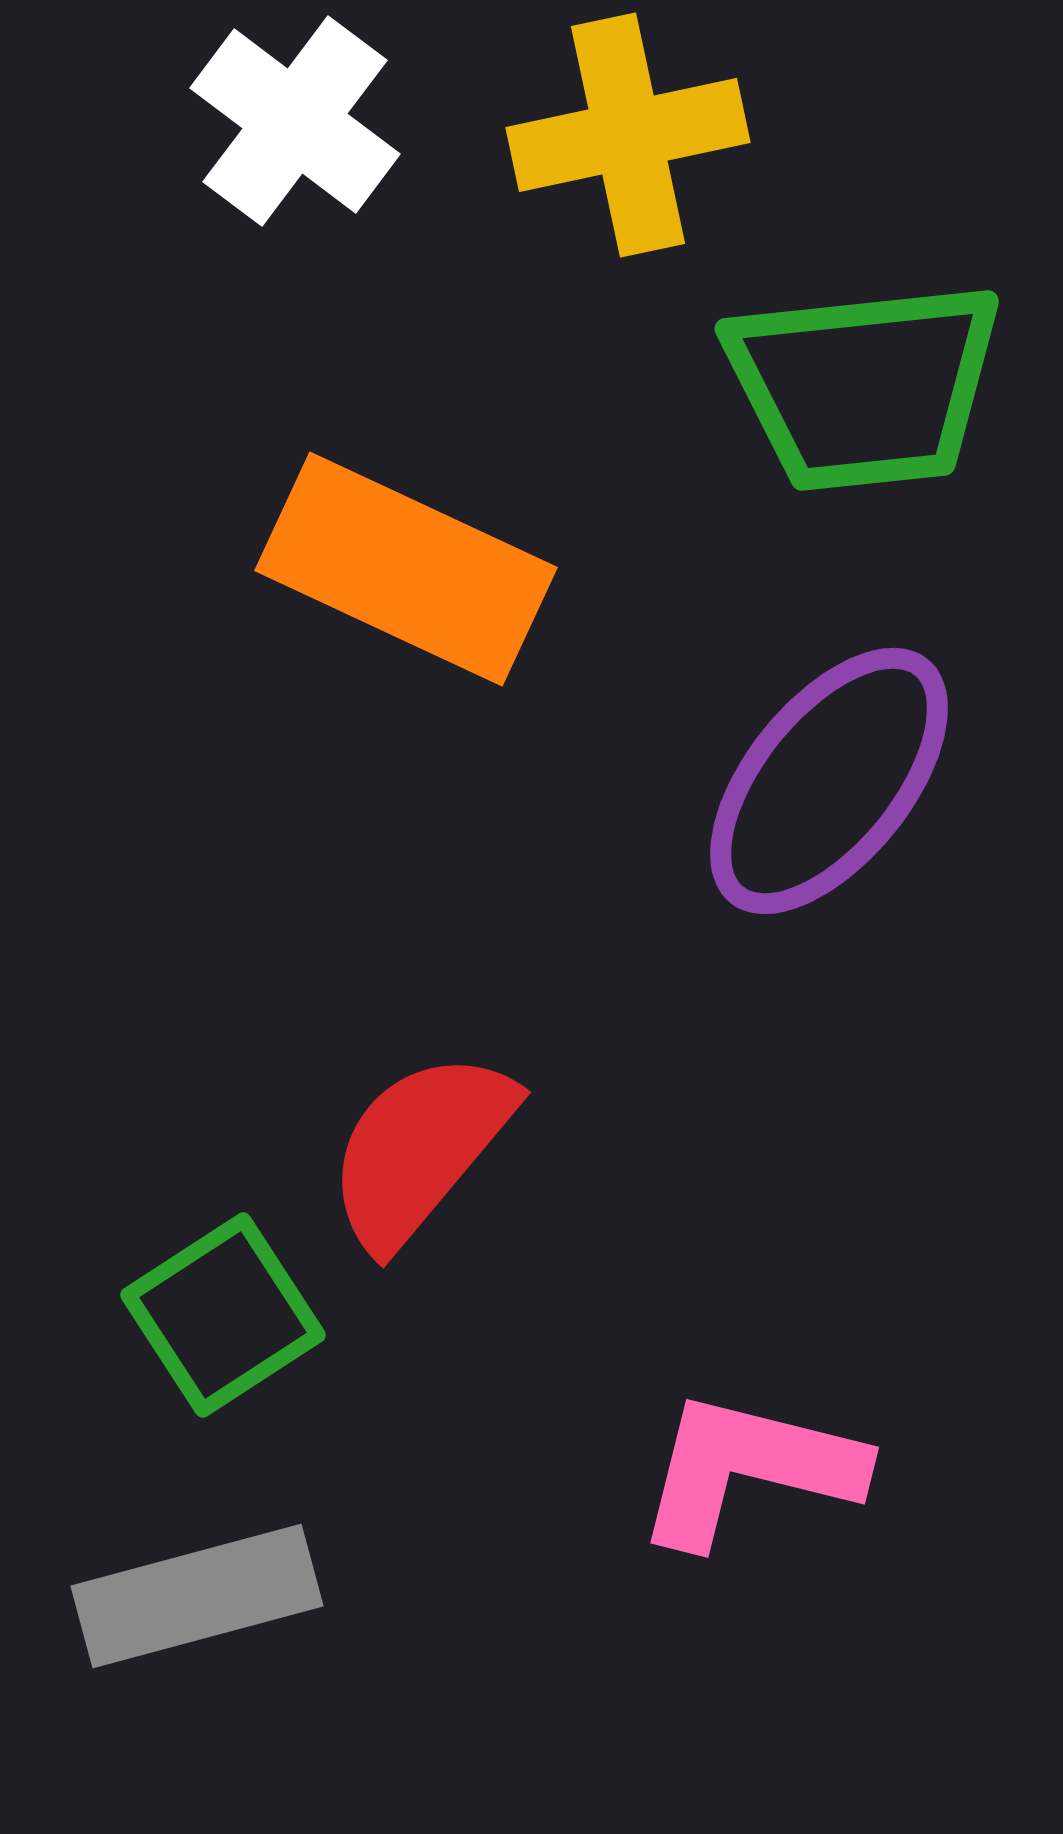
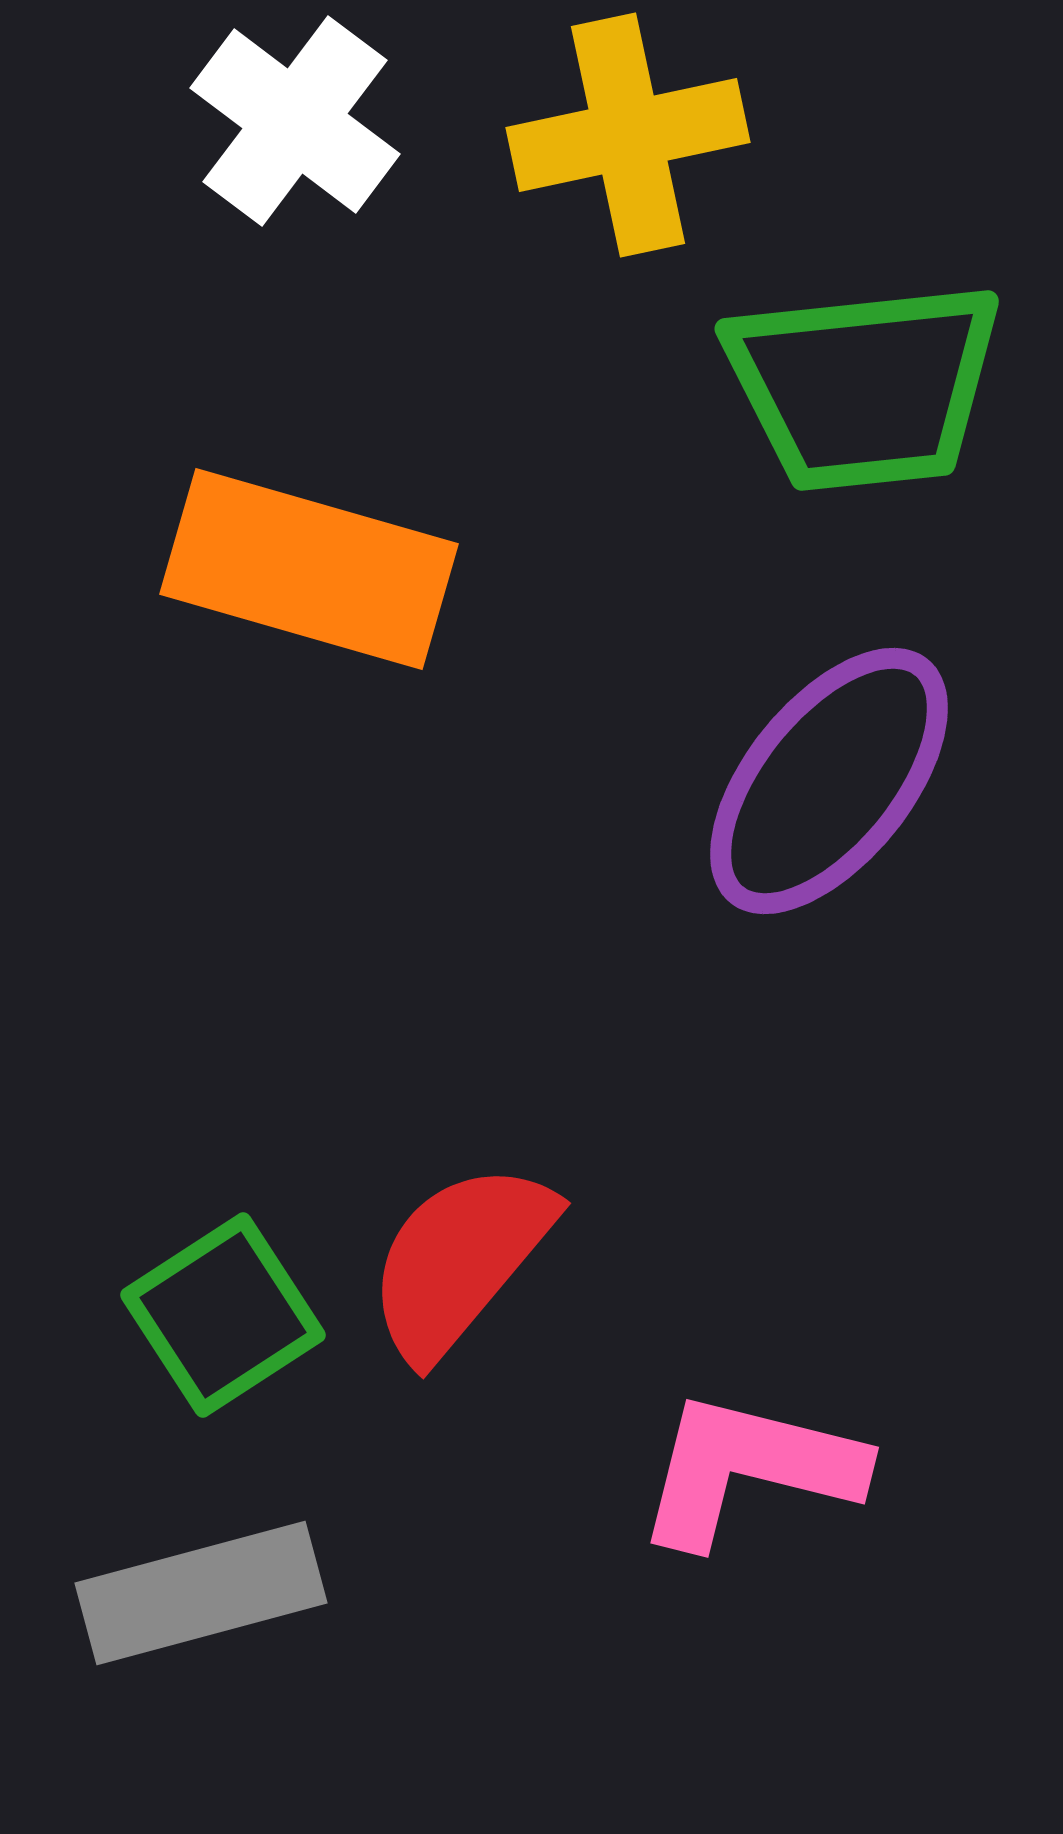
orange rectangle: moved 97 px left; rotated 9 degrees counterclockwise
red semicircle: moved 40 px right, 111 px down
gray rectangle: moved 4 px right, 3 px up
